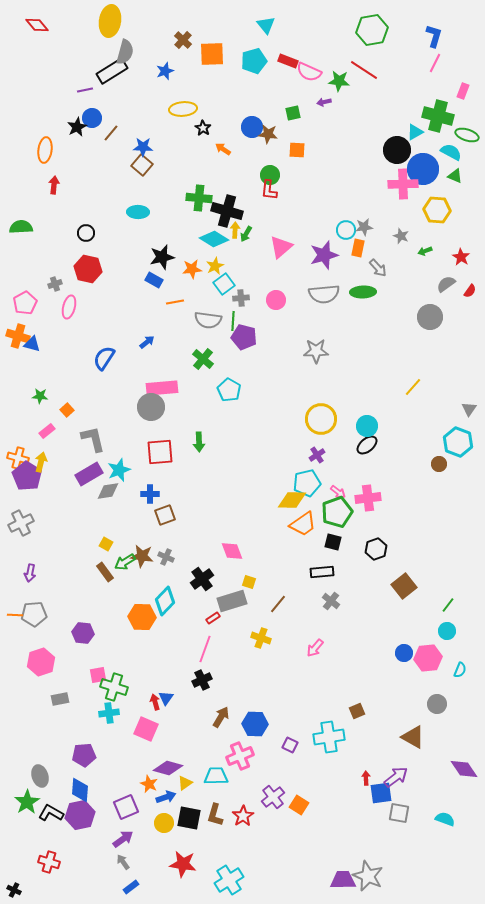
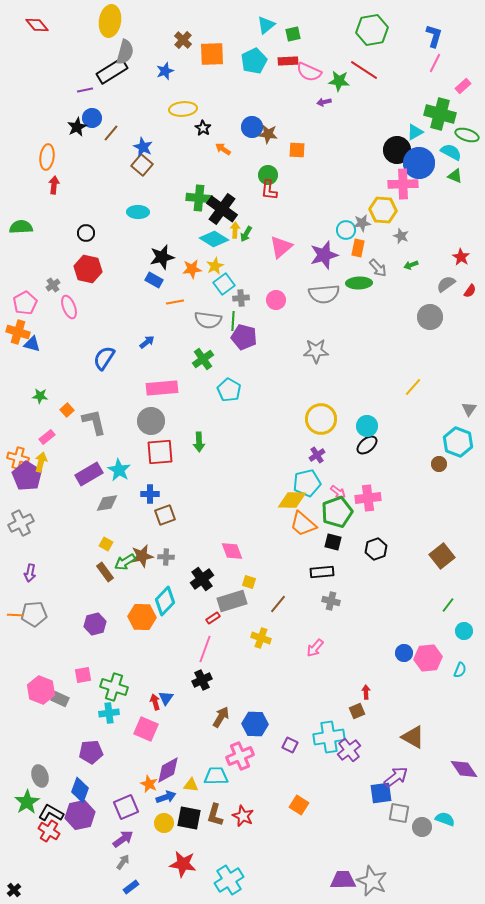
cyan triangle at (266, 25): rotated 30 degrees clockwise
cyan pentagon at (254, 61): rotated 10 degrees counterclockwise
red rectangle at (288, 61): rotated 24 degrees counterclockwise
pink rectangle at (463, 91): moved 5 px up; rotated 28 degrees clockwise
green square at (293, 113): moved 79 px up
green cross at (438, 116): moved 2 px right, 2 px up
blue star at (143, 147): rotated 24 degrees clockwise
orange ellipse at (45, 150): moved 2 px right, 7 px down
blue circle at (423, 169): moved 4 px left, 6 px up
green circle at (270, 175): moved 2 px left
yellow hexagon at (437, 210): moved 54 px left
black cross at (227, 211): moved 5 px left, 2 px up; rotated 20 degrees clockwise
gray star at (364, 227): moved 2 px left, 4 px up
green arrow at (425, 251): moved 14 px left, 14 px down
gray cross at (55, 284): moved 2 px left, 1 px down; rotated 16 degrees counterclockwise
green ellipse at (363, 292): moved 4 px left, 9 px up
pink ellipse at (69, 307): rotated 35 degrees counterclockwise
orange cross at (18, 336): moved 4 px up
green cross at (203, 359): rotated 15 degrees clockwise
gray circle at (151, 407): moved 14 px down
pink rectangle at (47, 431): moved 6 px down
gray L-shape at (93, 439): moved 1 px right, 17 px up
cyan star at (119, 470): rotated 20 degrees counterclockwise
gray diamond at (108, 491): moved 1 px left, 12 px down
orange trapezoid at (303, 524): rotated 76 degrees clockwise
brown star at (142, 556): rotated 20 degrees counterclockwise
gray cross at (166, 557): rotated 21 degrees counterclockwise
brown square at (404, 586): moved 38 px right, 30 px up
gray cross at (331, 601): rotated 24 degrees counterclockwise
cyan circle at (447, 631): moved 17 px right
purple hexagon at (83, 633): moved 12 px right, 9 px up; rotated 20 degrees counterclockwise
pink hexagon at (41, 662): moved 28 px down; rotated 20 degrees counterclockwise
pink square at (98, 675): moved 15 px left
gray rectangle at (60, 699): rotated 36 degrees clockwise
gray circle at (437, 704): moved 15 px left, 123 px down
purple pentagon at (84, 755): moved 7 px right, 3 px up
purple diamond at (168, 768): moved 2 px down; rotated 44 degrees counterclockwise
red arrow at (366, 778): moved 86 px up
yellow triangle at (185, 783): moved 6 px right, 2 px down; rotated 42 degrees clockwise
blue diamond at (80, 790): rotated 15 degrees clockwise
purple cross at (273, 797): moved 76 px right, 47 px up
red star at (243, 816): rotated 15 degrees counterclockwise
red cross at (49, 862): moved 31 px up; rotated 15 degrees clockwise
gray arrow at (123, 862): rotated 70 degrees clockwise
gray star at (368, 876): moved 4 px right, 5 px down
black cross at (14, 890): rotated 24 degrees clockwise
